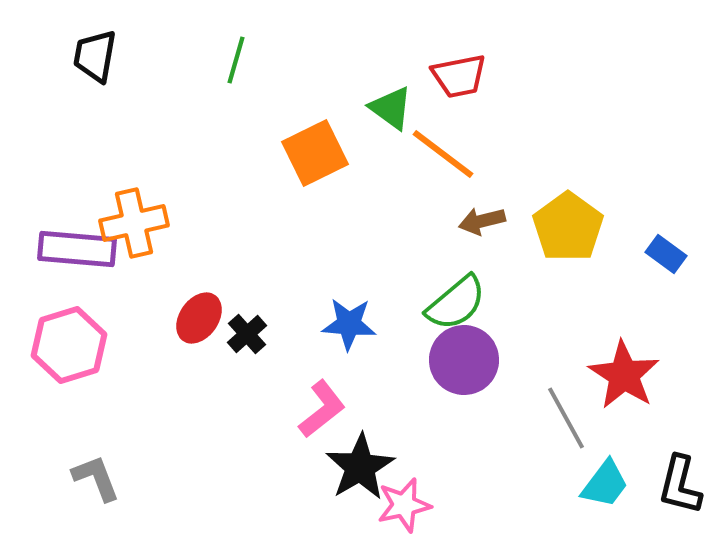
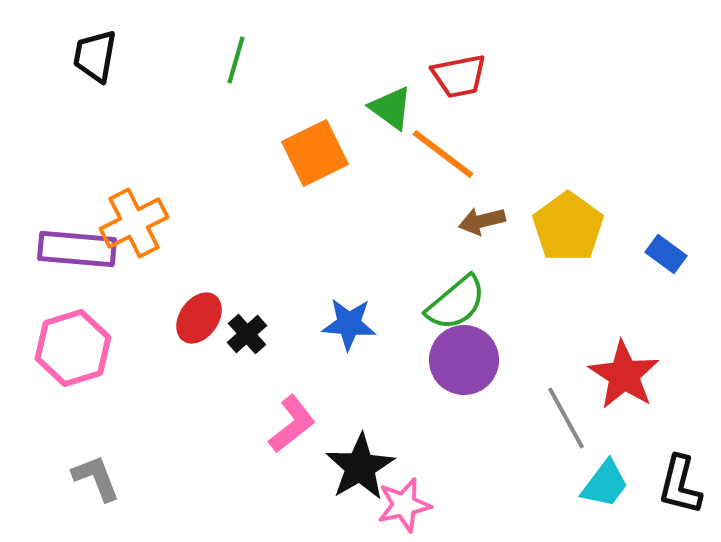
orange cross: rotated 14 degrees counterclockwise
pink hexagon: moved 4 px right, 3 px down
pink L-shape: moved 30 px left, 15 px down
